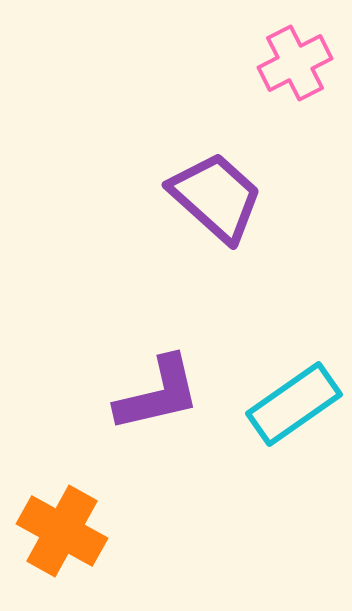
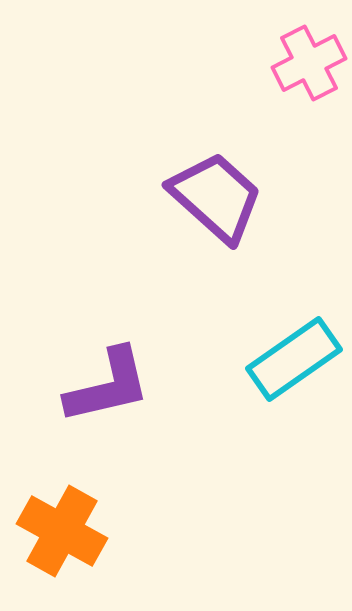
pink cross: moved 14 px right
purple L-shape: moved 50 px left, 8 px up
cyan rectangle: moved 45 px up
